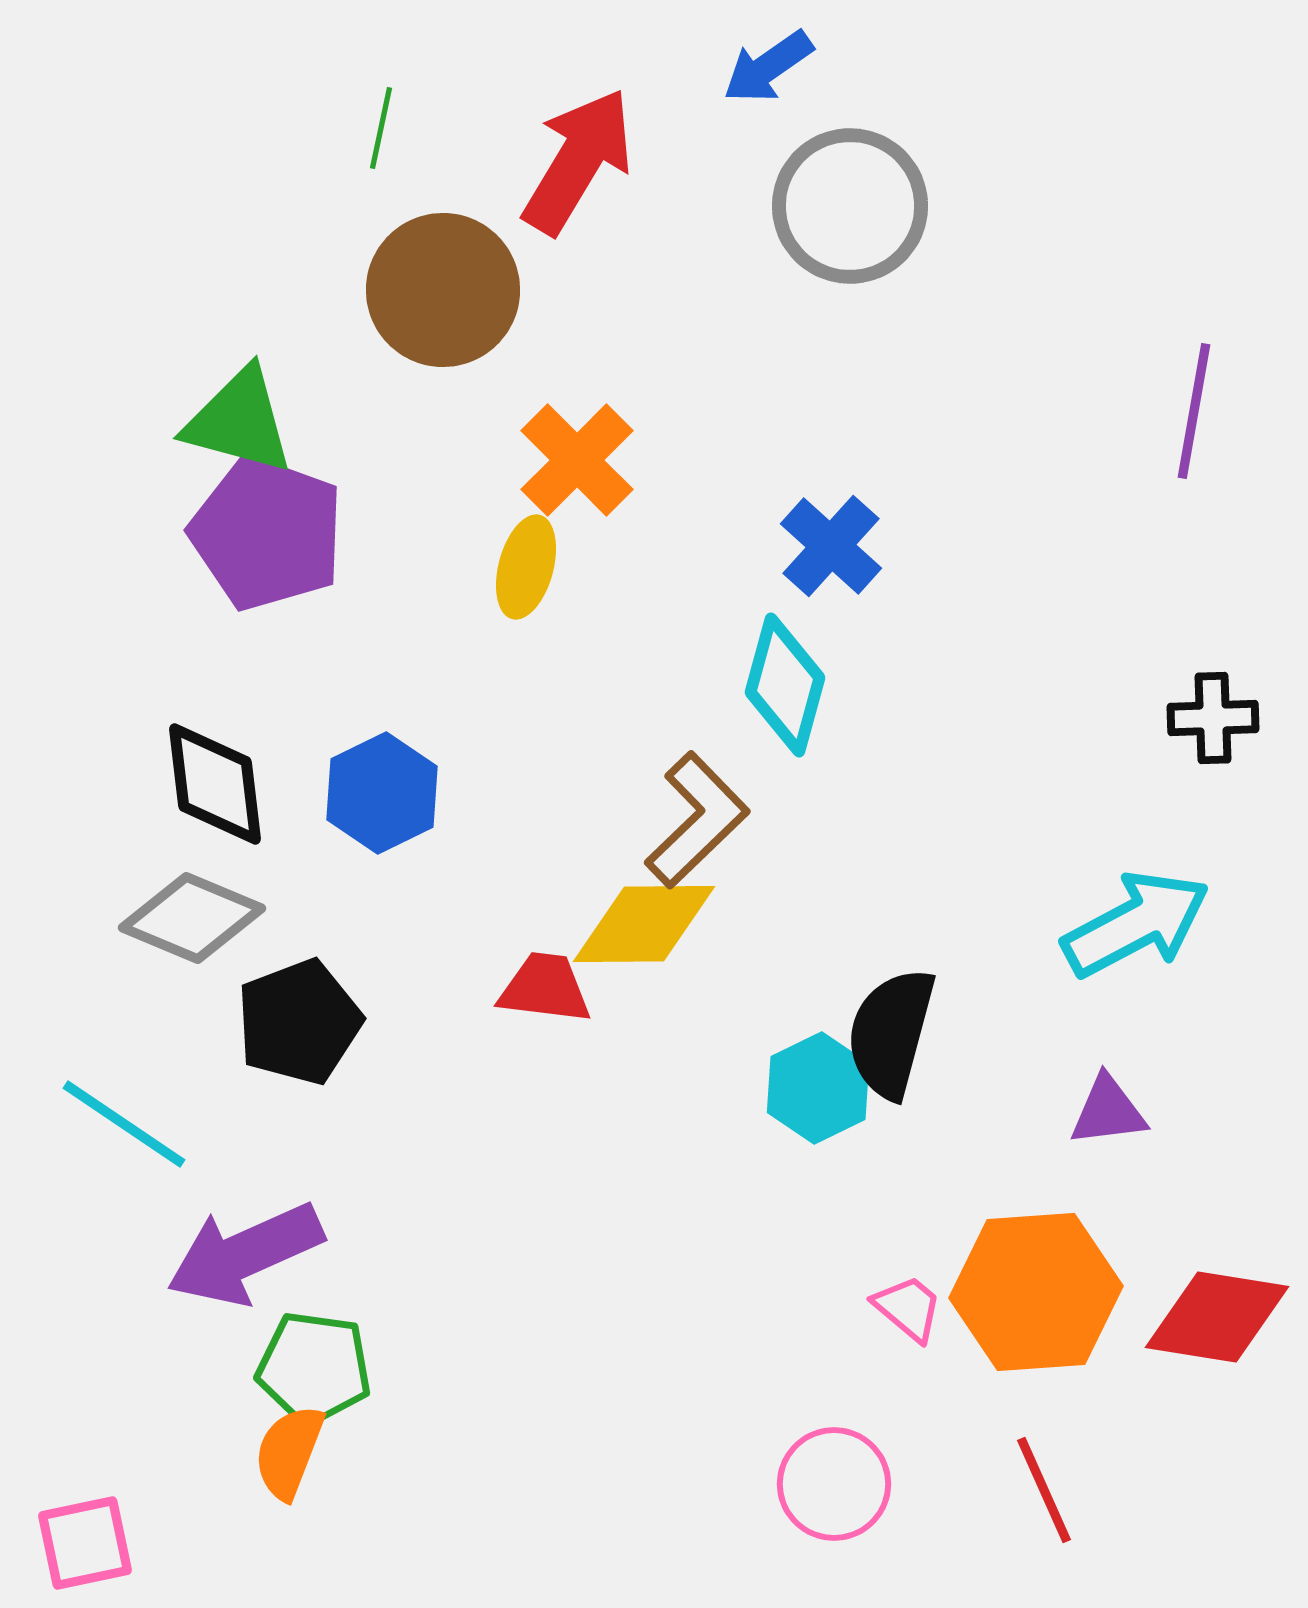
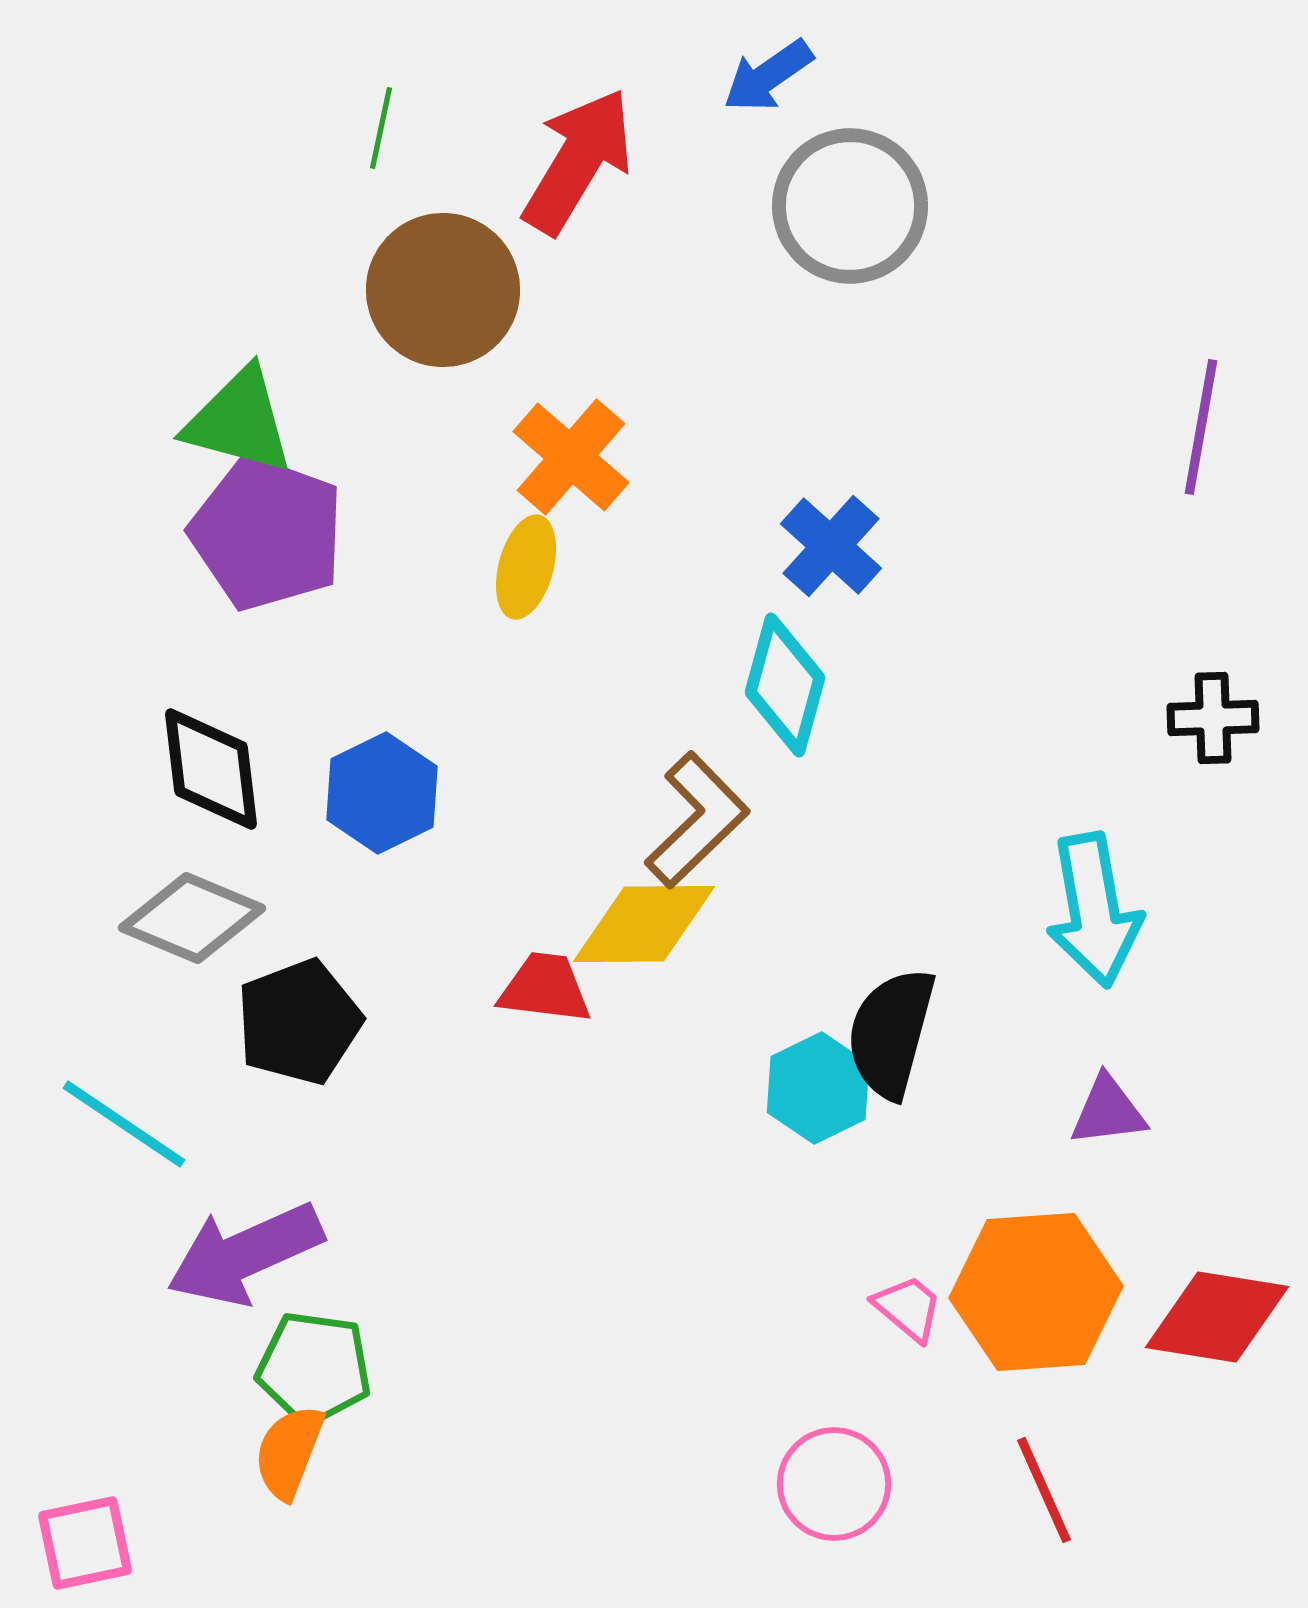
blue arrow: moved 9 px down
purple line: moved 7 px right, 16 px down
orange cross: moved 6 px left, 3 px up; rotated 4 degrees counterclockwise
black diamond: moved 4 px left, 15 px up
cyan arrow: moved 42 px left, 14 px up; rotated 108 degrees clockwise
